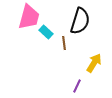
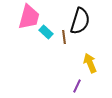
brown line: moved 6 px up
yellow arrow: moved 4 px left; rotated 54 degrees counterclockwise
